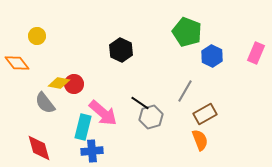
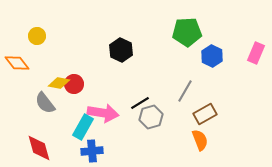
green pentagon: rotated 24 degrees counterclockwise
black line: rotated 66 degrees counterclockwise
pink arrow: rotated 32 degrees counterclockwise
cyan rectangle: rotated 15 degrees clockwise
